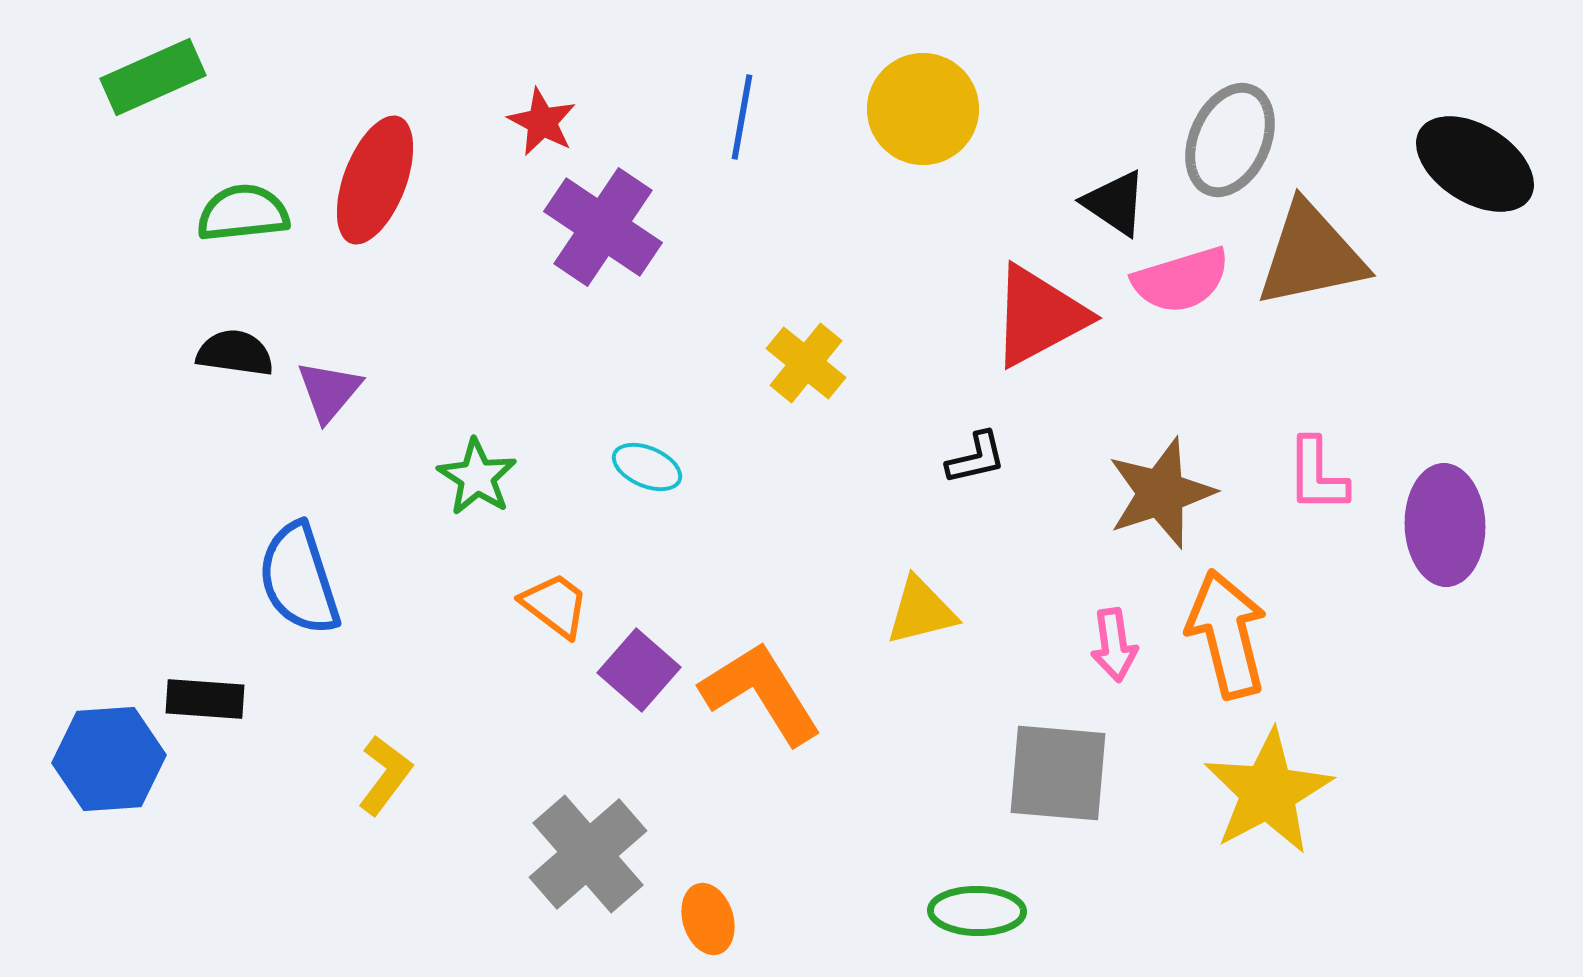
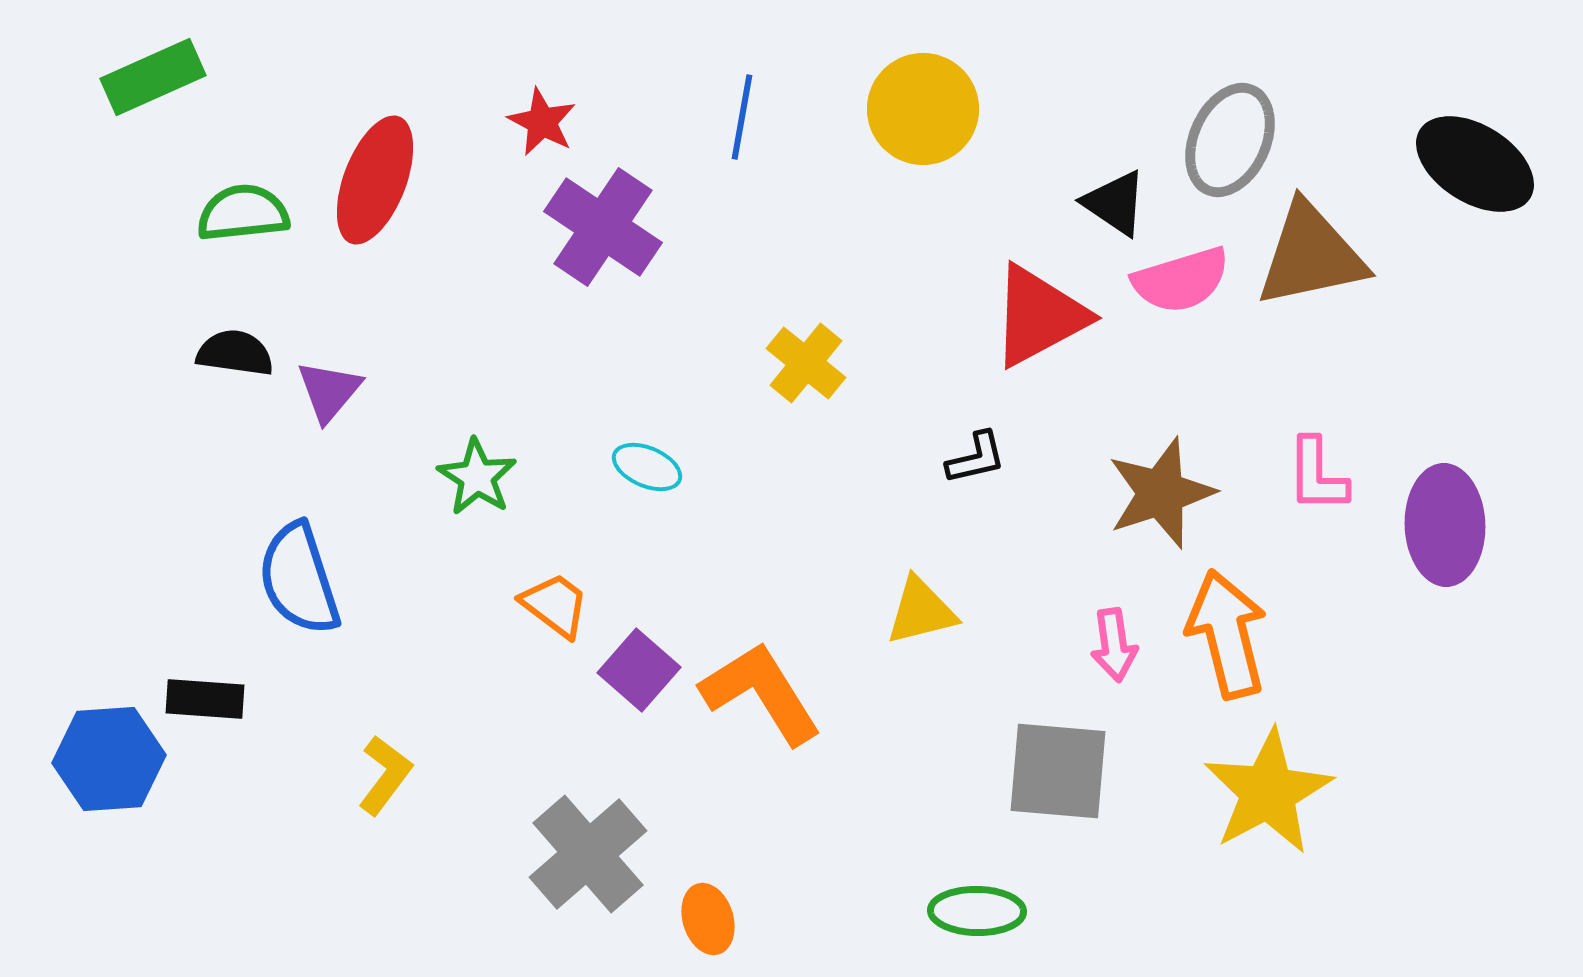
gray square: moved 2 px up
